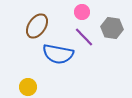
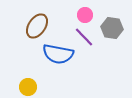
pink circle: moved 3 px right, 3 px down
